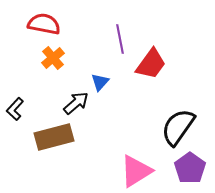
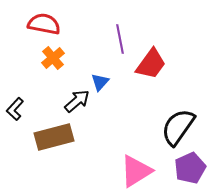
black arrow: moved 1 px right, 2 px up
purple pentagon: rotated 12 degrees clockwise
